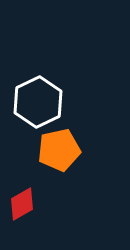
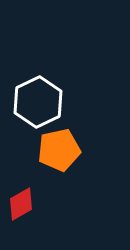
red diamond: moved 1 px left
